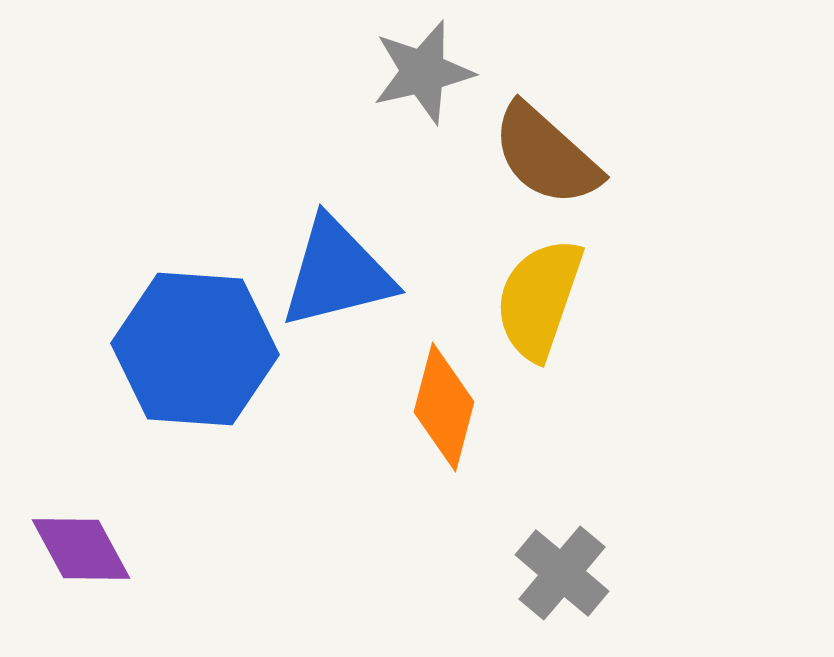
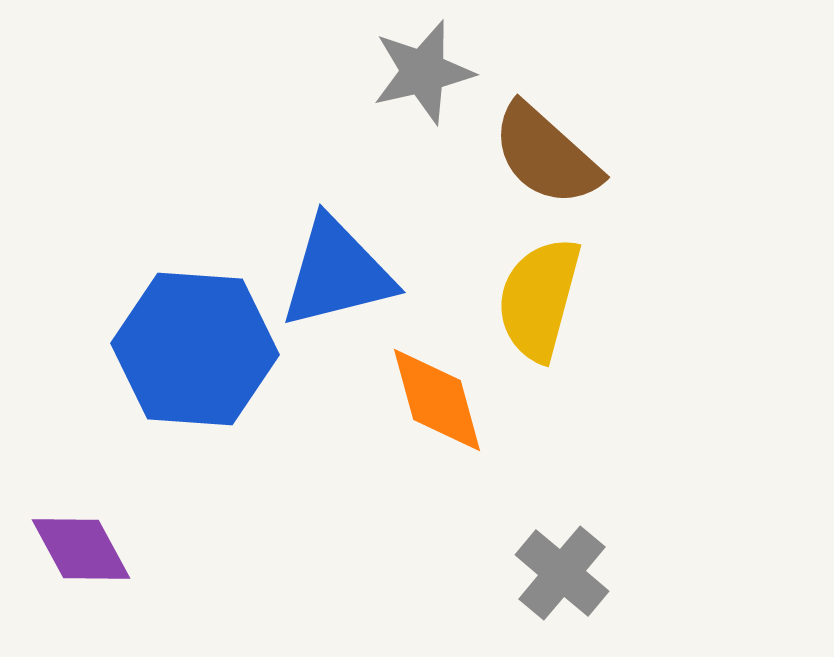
yellow semicircle: rotated 4 degrees counterclockwise
orange diamond: moved 7 px left, 7 px up; rotated 30 degrees counterclockwise
